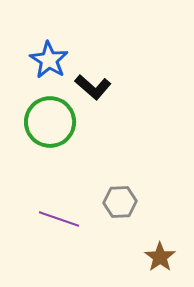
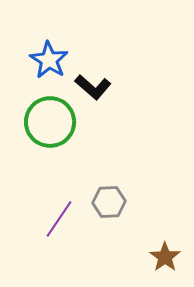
gray hexagon: moved 11 px left
purple line: rotated 75 degrees counterclockwise
brown star: moved 5 px right
